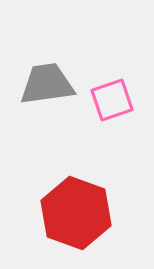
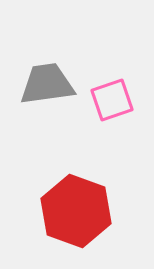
red hexagon: moved 2 px up
